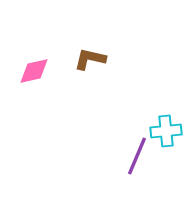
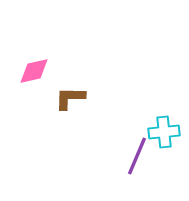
brown L-shape: moved 20 px left, 39 px down; rotated 12 degrees counterclockwise
cyan cross: moved 2 px left, 1 px down
